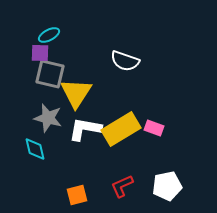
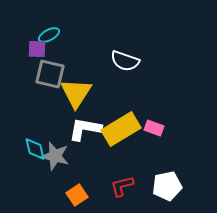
purple square: moved 3 px left, 4 px up
gray star: moved 7 px right, 38 px down
red L-shape: rotated 10 degrees clockwise
orange square: rotated 20 degrees counterclockwise
